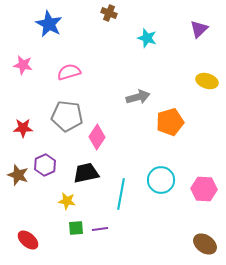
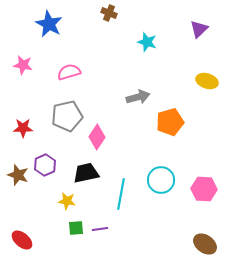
cyan star: moved 4 px down
gray pentagon: rotated 20 degrees counterclockwise
red ellipse: moved 6 px left
